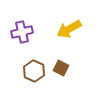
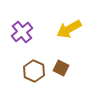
purple cross: rotated 25 degrees counterclockwise
